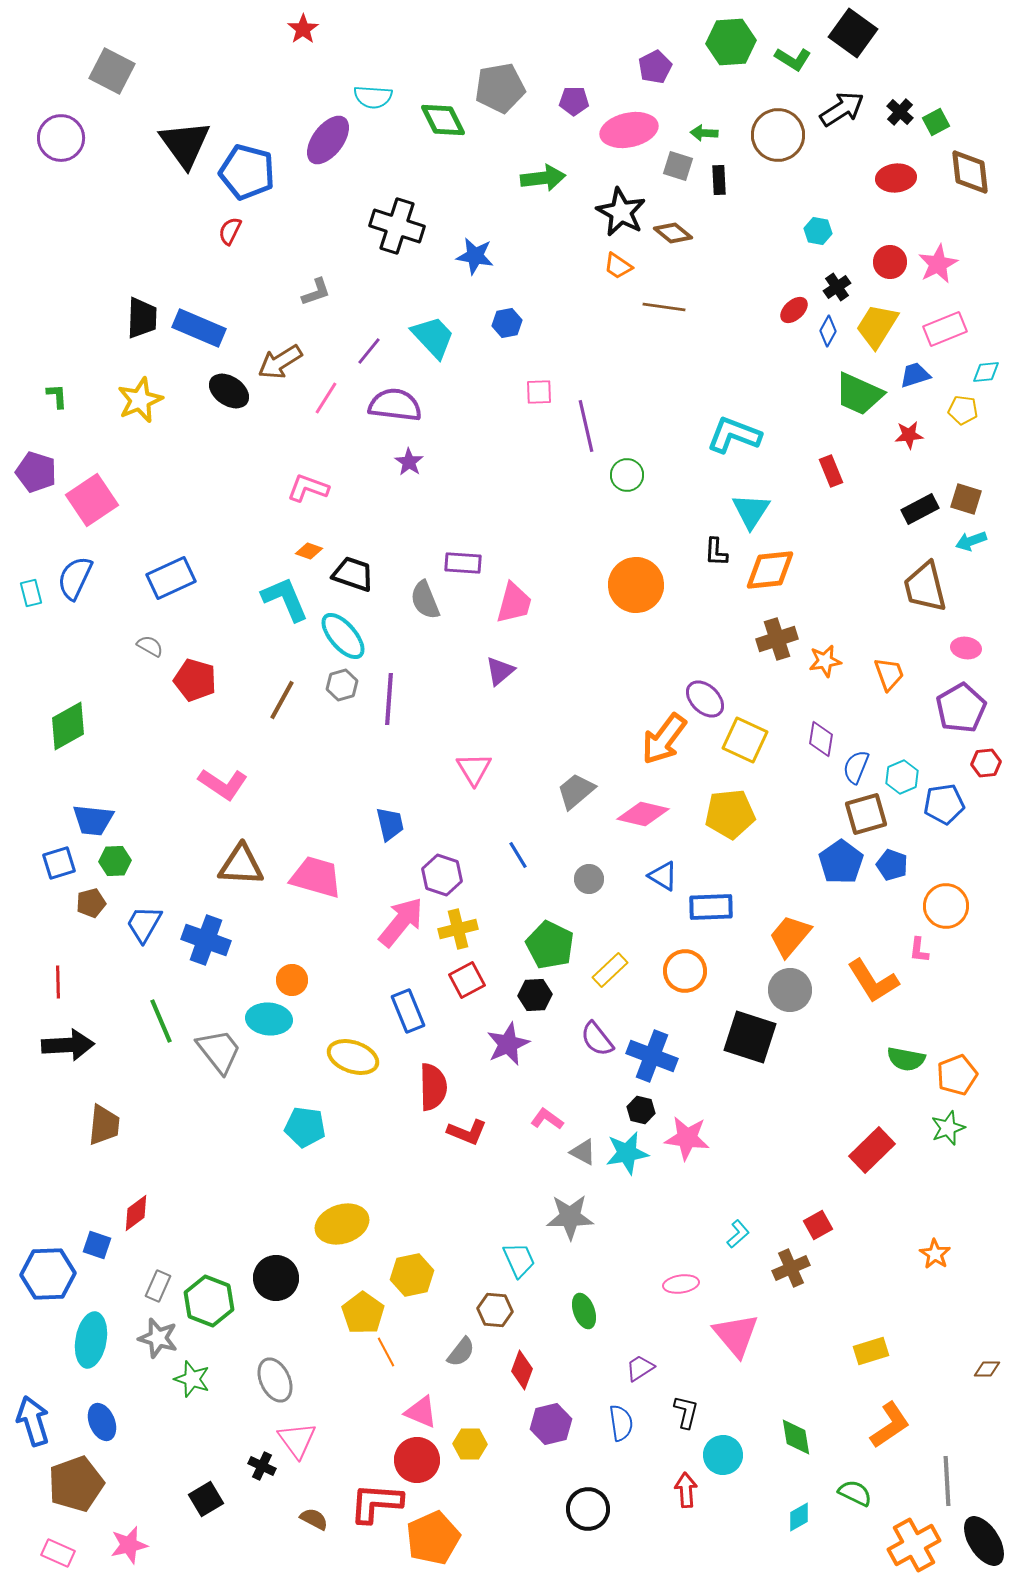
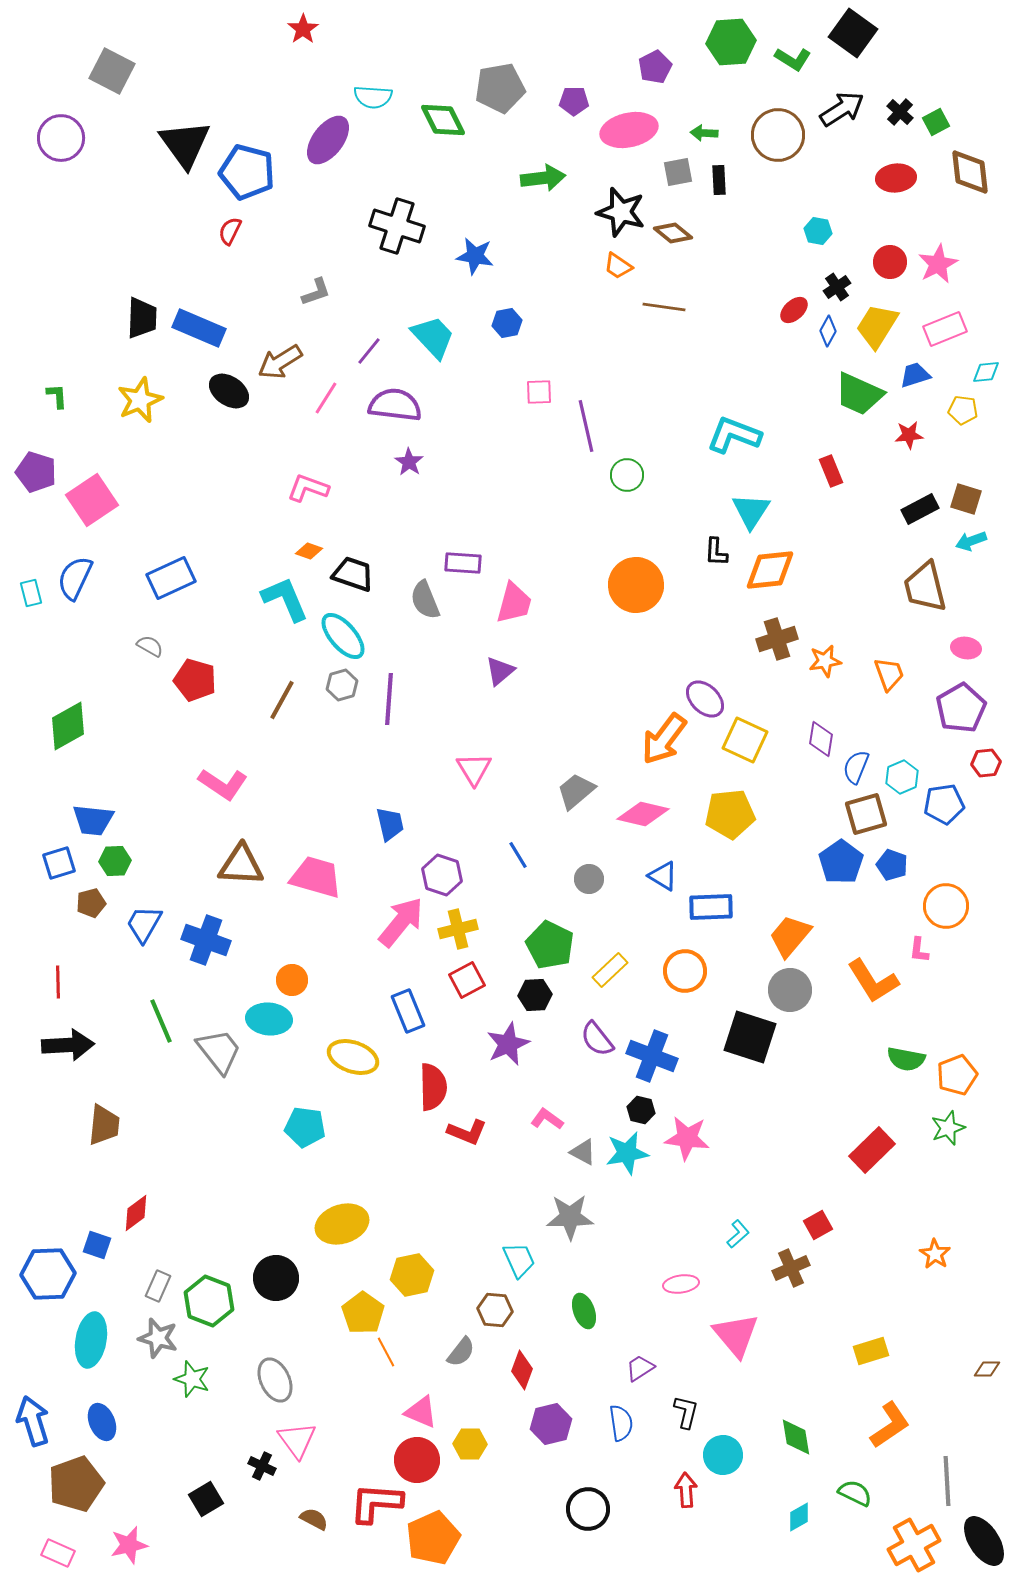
gray square at (678, 166): moved 6 px down; rotated 28 degrees counterclockwise
black star at (621, 212): rotated 12 degrees counterclockwise
